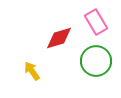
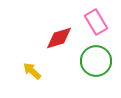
yellow arrow: rotated 12 degrees counterclockwise
